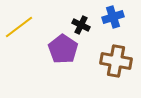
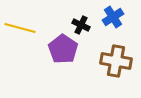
blue cross: rotated 15 degrees counterclockwise
yellow line: moved 1 px right, 1 px down; rotated 52 degrees clockwise
